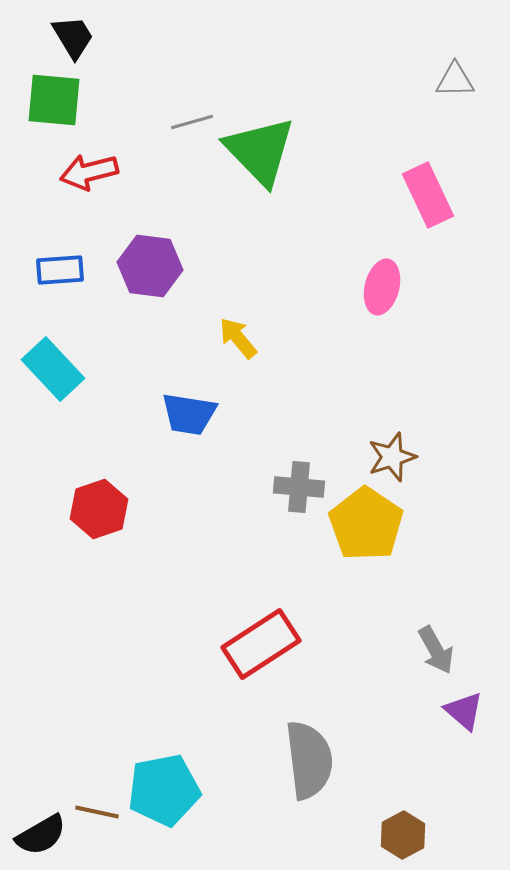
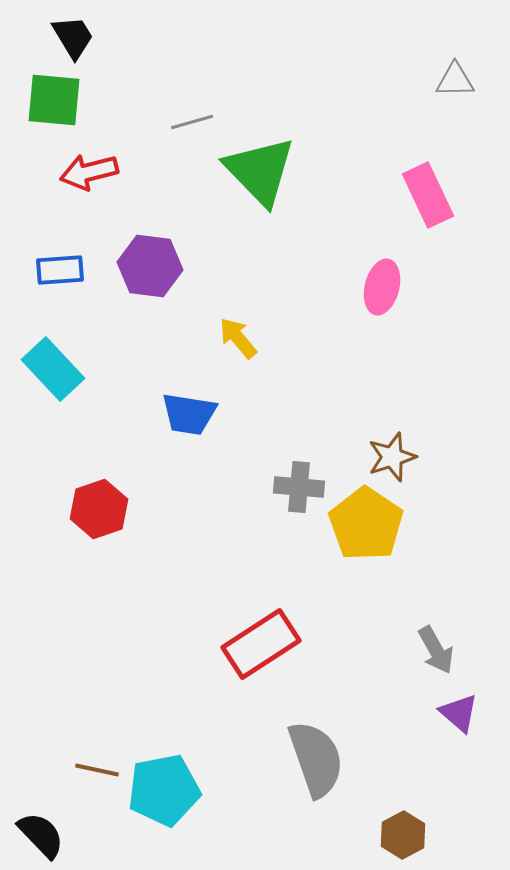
green triangle: moved 20 px down
purple triangle: moved 5 px left, 2 px down
gray semicircle: moved 7 px right, 1 px up; rotated 12 degrees counterclockwise
brown line: moved 42 px up
black semicircle: rotated 104 degrees counterclockwise
